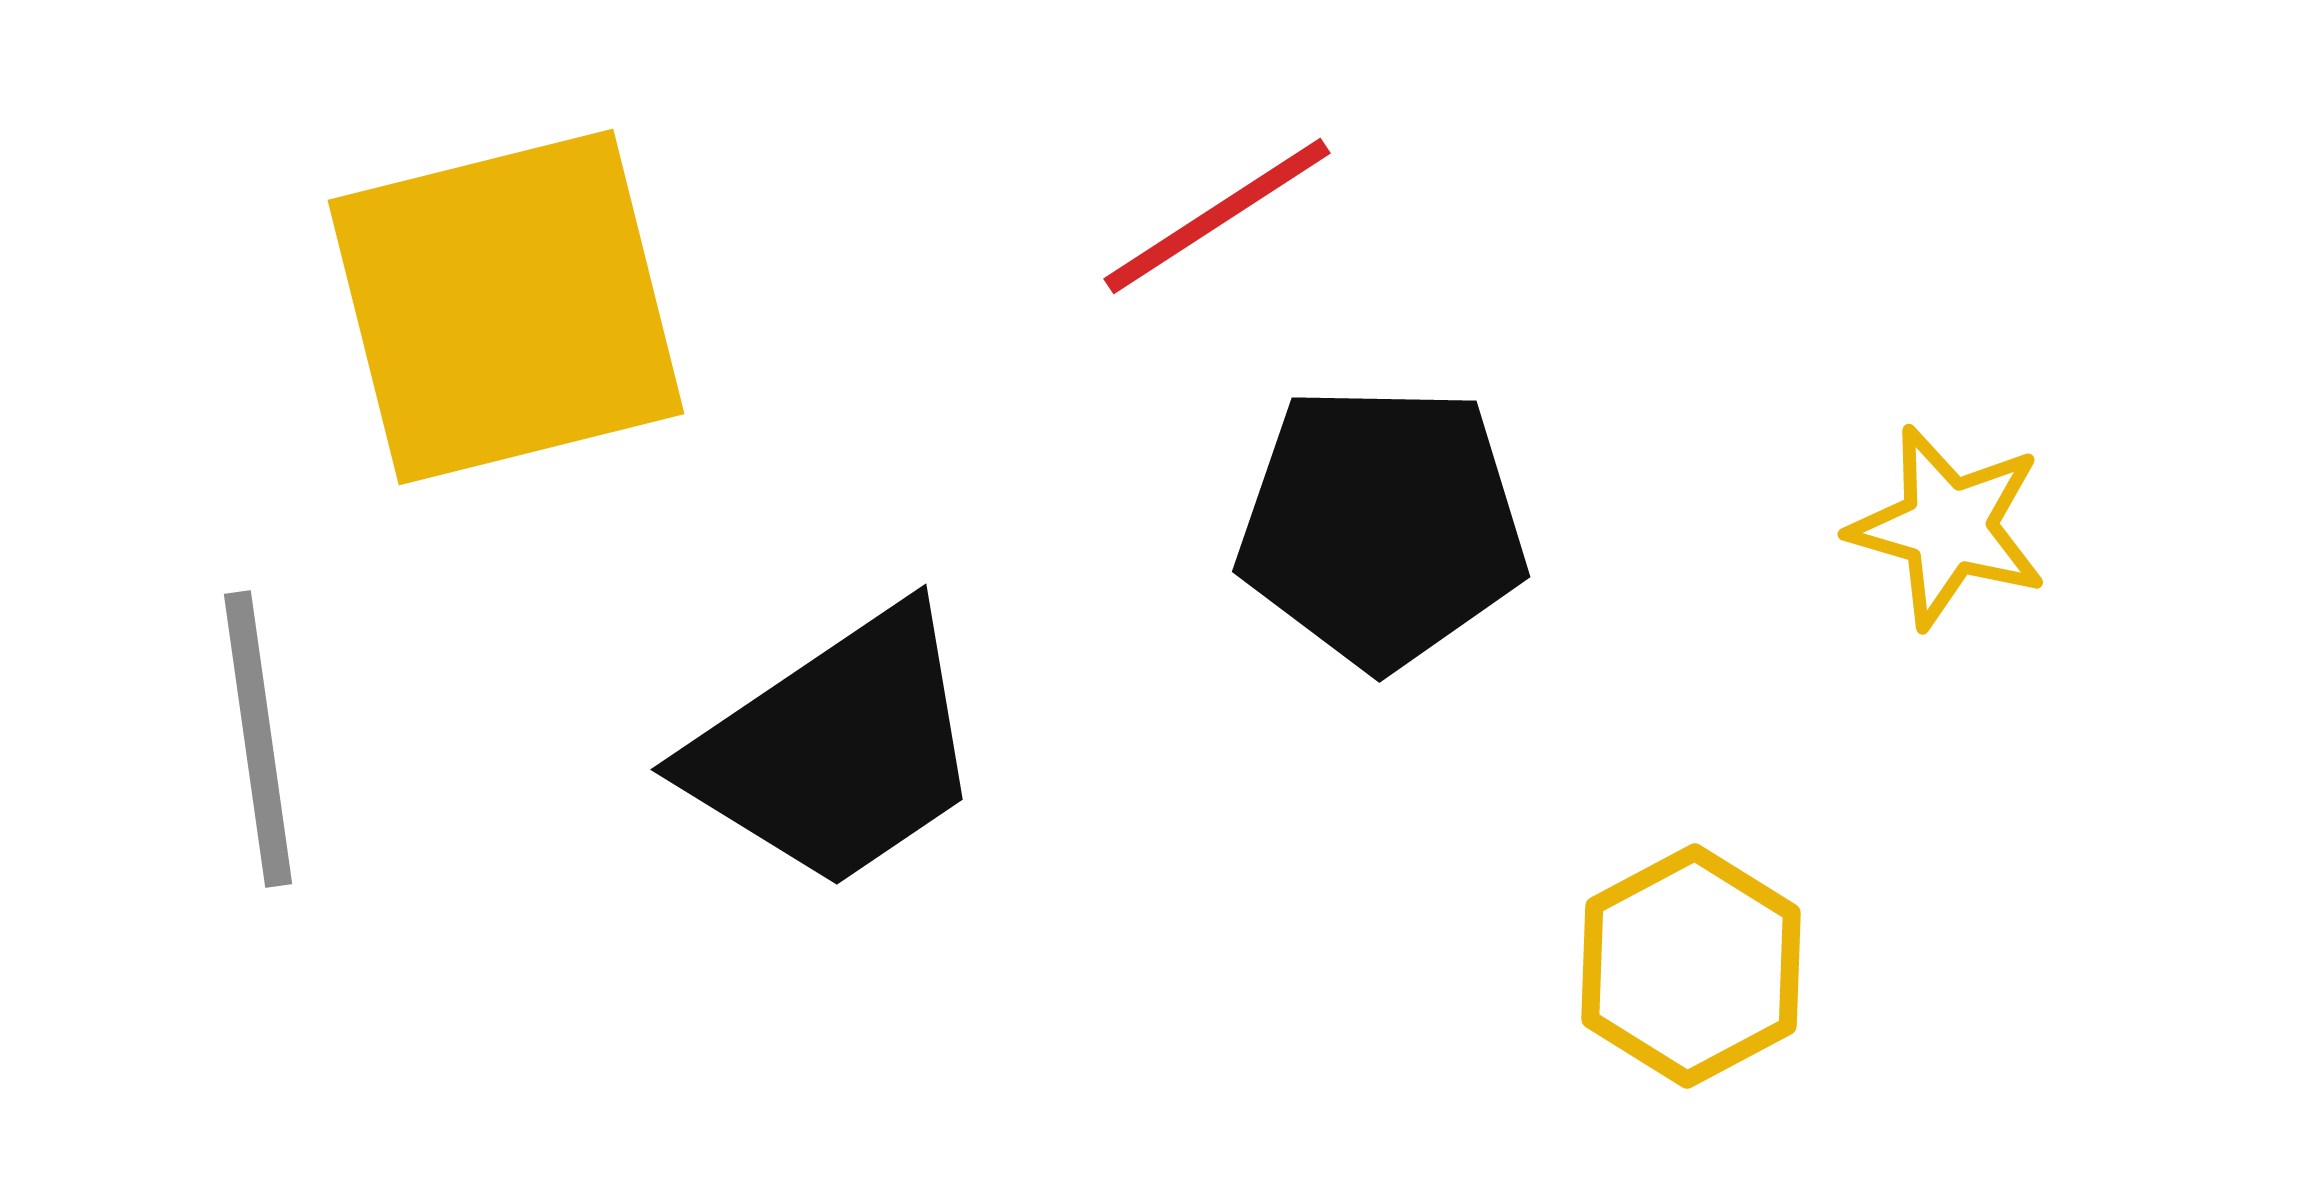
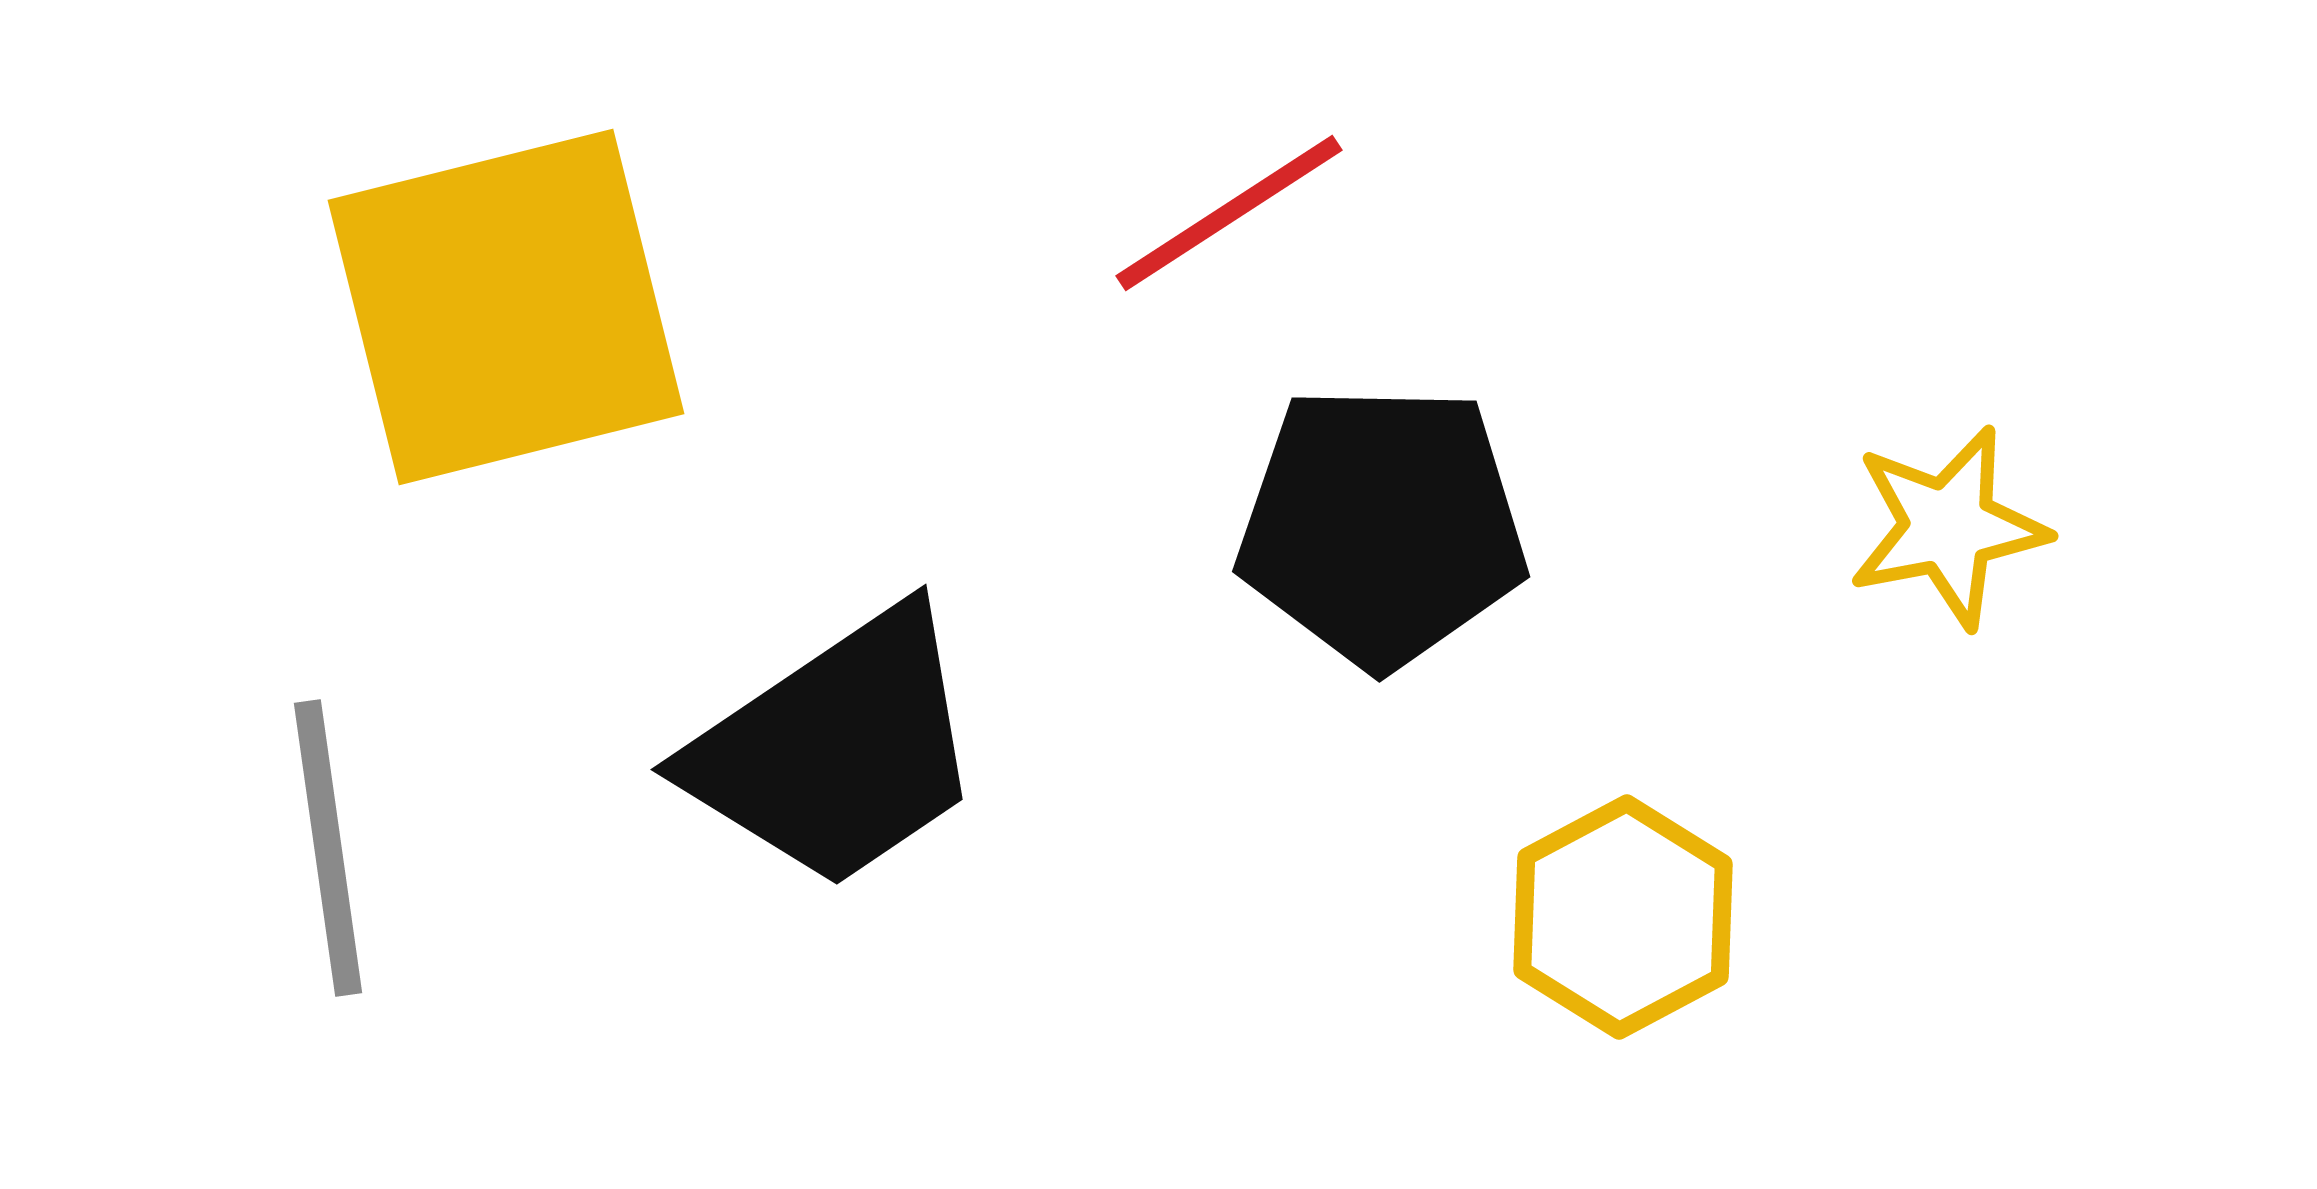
red line: moved 12 px right, 3 px up
yellow star: rotated 27 degrees counterclockwise
gray line: moved 70 px right, 109 px down
yellow hexagon: moved 68 px left, 49 px up
